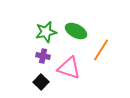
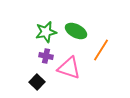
purple cross: moved 3 px right
black square: moved 4 px left
